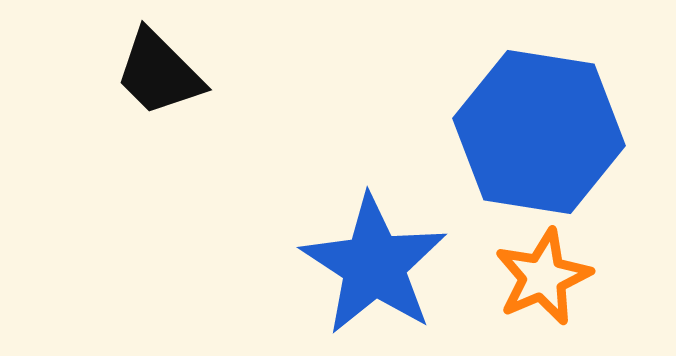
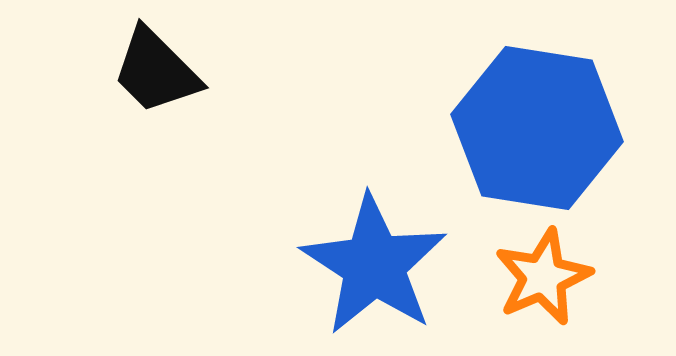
black trapezoid: moved 3 px left, 2 px up
blue hexagon: moved 2 px left, 4 px up
